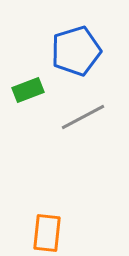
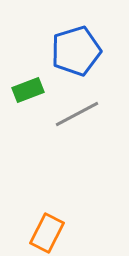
gray line: moved 6 px left, 3 px up
orange rectangle: rotated 21 degrees clockwise
